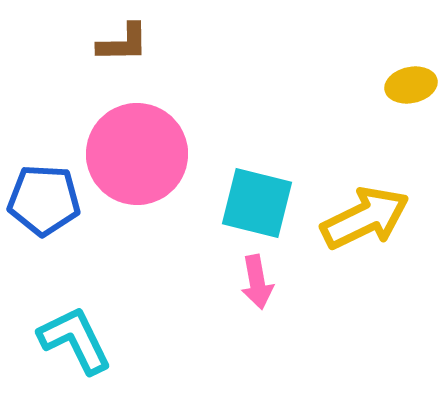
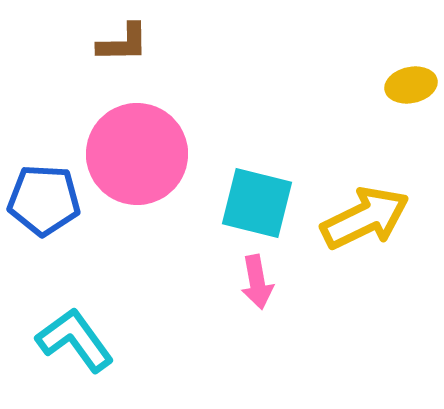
cyan L-shape: rotated 10 degrees counterclockwise
